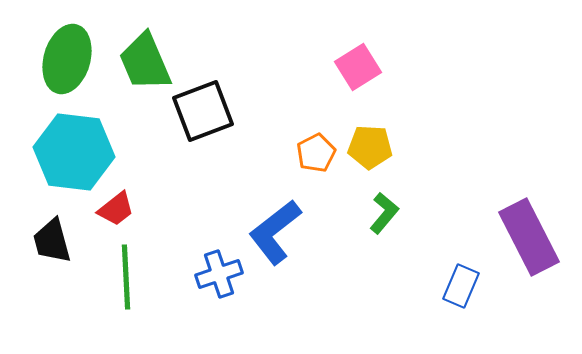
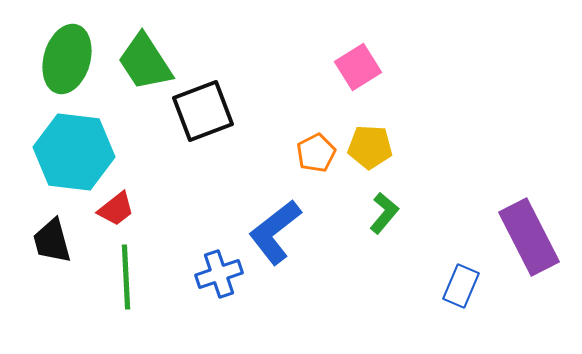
green trapezoid: rotated 10 degrees counterclockwise
